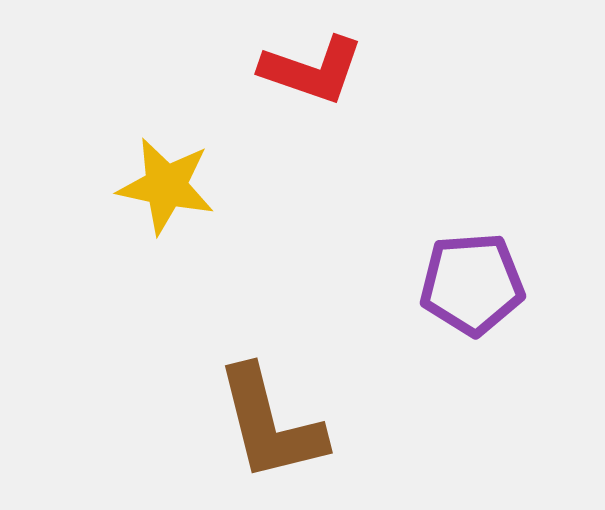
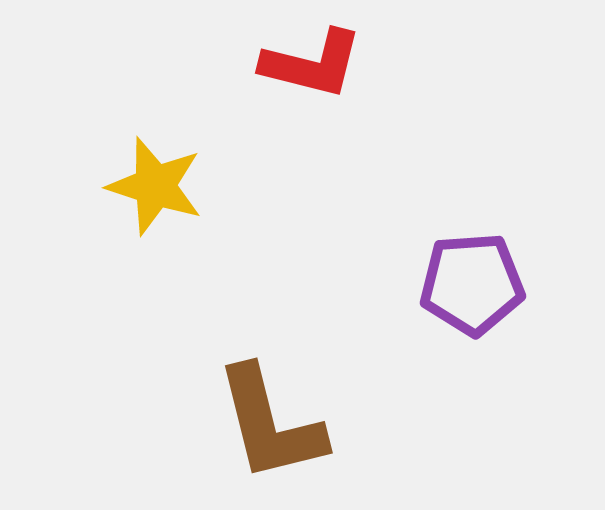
red L-shape: moved 6 px up; rotated 5 degrees counterclockwise
yellow star: moved 11 px left; rotated 6 degrees clockwise
